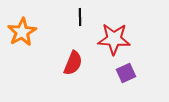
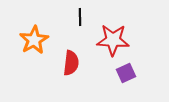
orange star: moved 12 px right, 8 px down
red star: moved 1 px left, 1 px down
red semicircle: moved 2 px left; rotated 15 degrees counterclockwise
